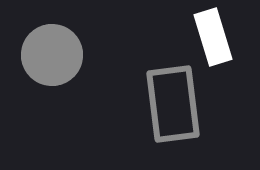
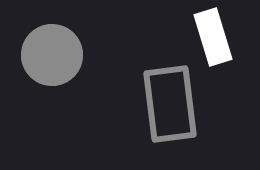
gray rectangle: moved 3 px left
